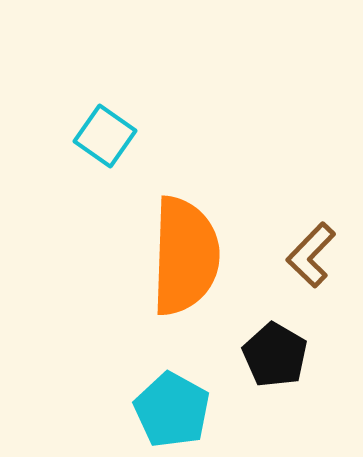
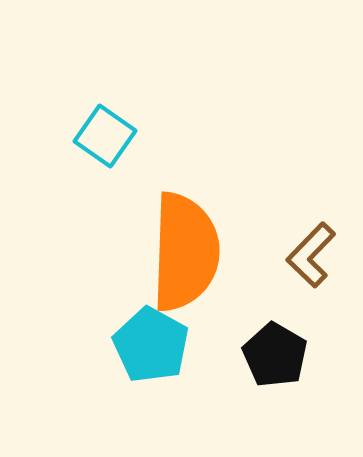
orange semicircle: moved 4 px up
cyan pentagon: moved 21 px left, 65 px up
